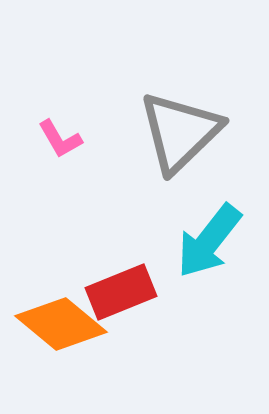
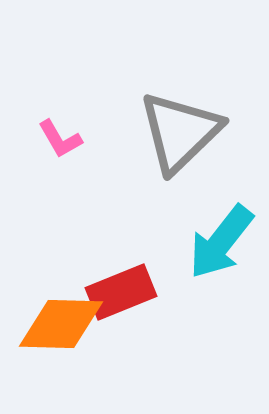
cyan arrow: moved 12 px right, 1 px down
orange diamond: rotated 38 degrees counterclockwise
